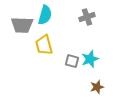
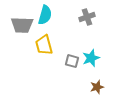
cyan star: moved 1 px right, 1 px up
